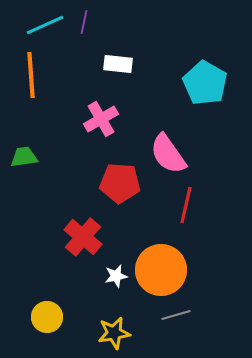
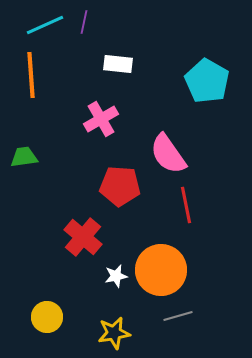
cyan pentagon: moved 2 px right, 2 px up
red pentagon: moved 3 px down
red line: rotated 24 degrees counterclockwise
gray line: moved 2 px right, 1 px down
